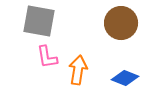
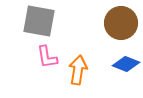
blue diamond: moved 1 px right, 14 px up
